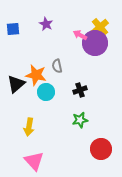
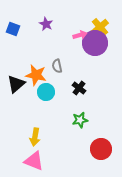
blue square: rotated 24 degrees clockwise
pink arrow: rotated 136 degrees clockwise
black cross: moved 1 px left, 2 px up; rotated 32 degrees counterclockwise
yellow arrow: moved 6 px right, 10 px down
pink triangle: rotated 25 degrees counterclockwise
